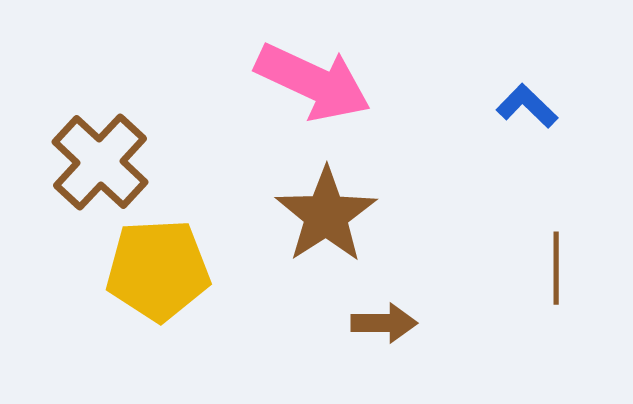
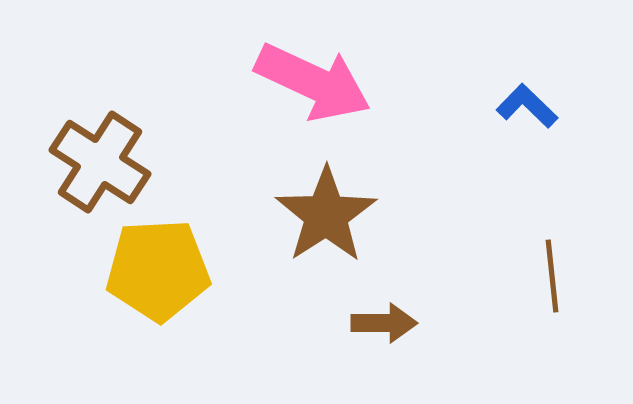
brown cross: rotated 10 degrees counterclockwise
brown line: moved 4 px left, 8 px down; rotated 6 degrees counterclockwise
